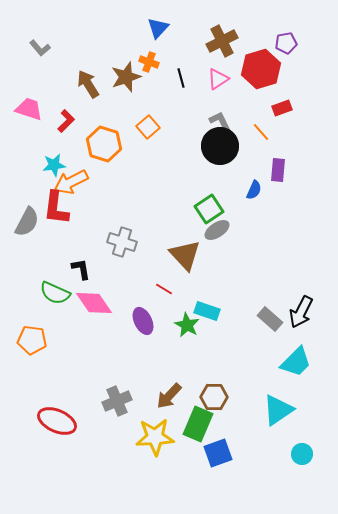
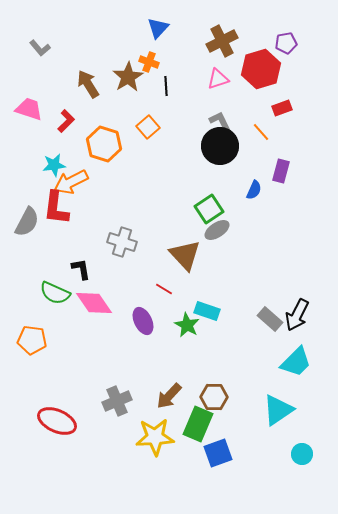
brown star at (126, 77): moved 2 px right; rotated 12 degrees counterclockwise
black line at (181, 78): moved 15 px left, 8 px down; rotated 12 degrees clockwise
pink triangle at (218, 79): rotated 15 degrees clockwise
purple rectangle at (278, 170): moved 3 px right, 1 px down; rotated 10 degrees clockwise
black arrow at (301, 312): moved 4 px left, 3 px down
